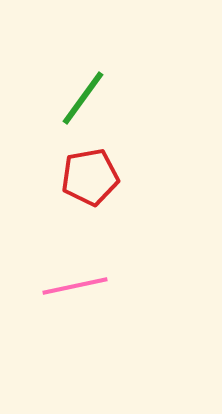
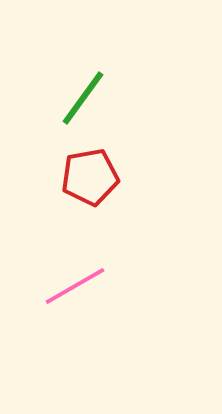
pink line: rotated 18 degrees counterclockwise
